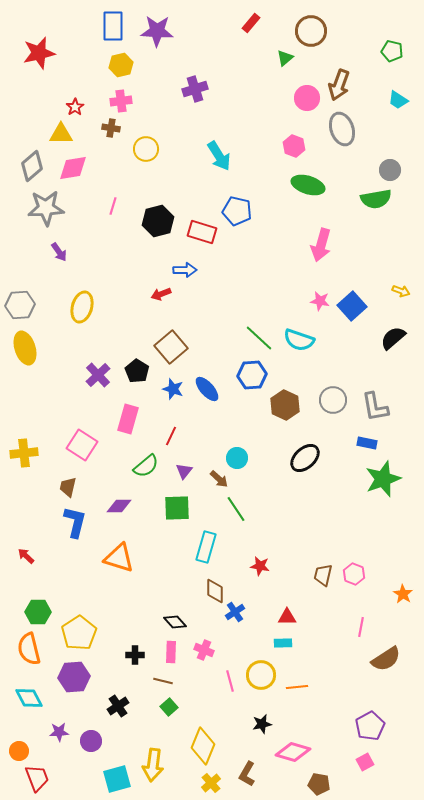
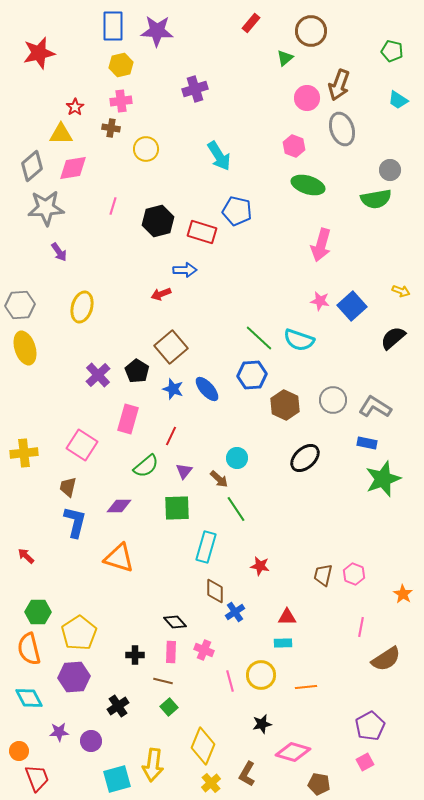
gray L-shape at (375, 407): rotated 132 degrees clockwise
orange line at (297, 687): moved 9 px right
